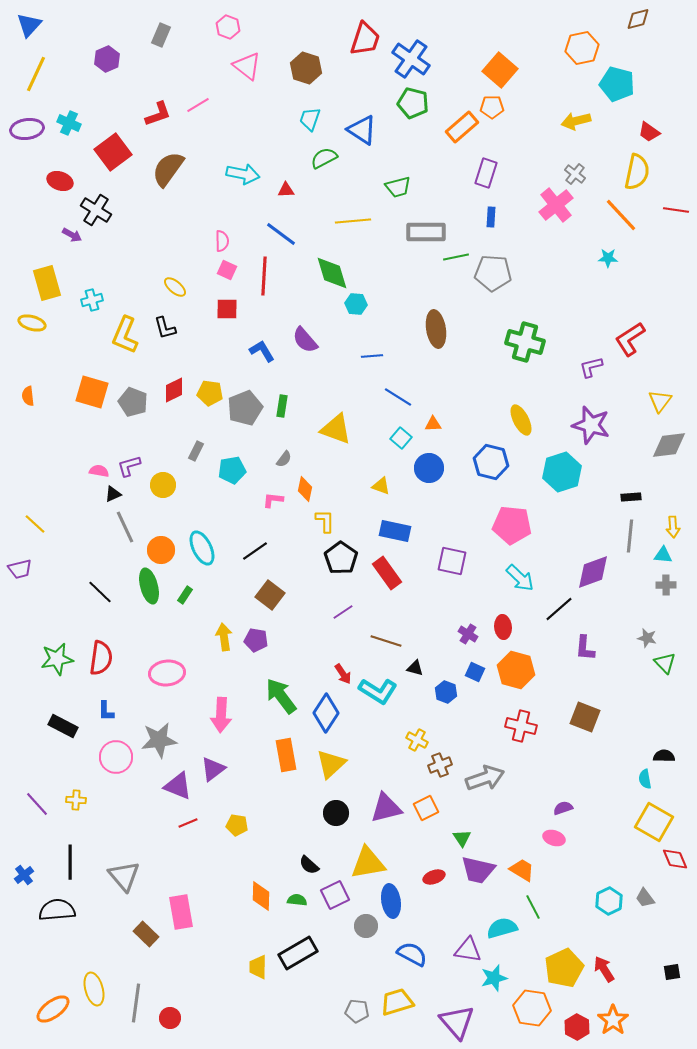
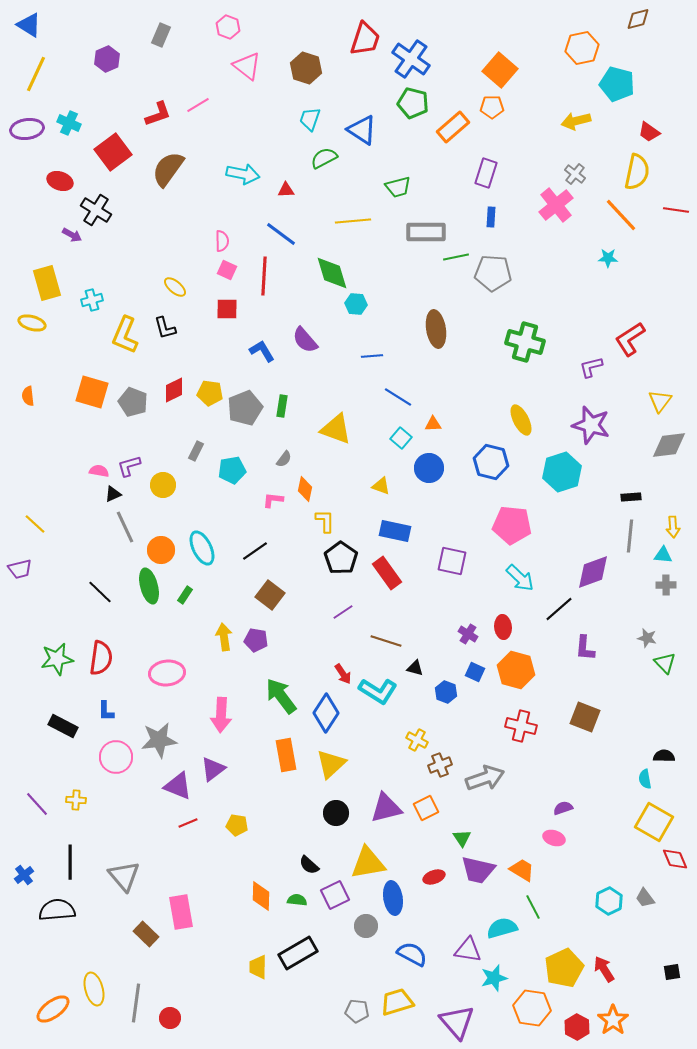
blue triangle at (29, 25): rotated 40 degrees counterclockwise
orange rectangle at (462, 127): moved 9 px left
blue ellipse at (391, 901): moved 2 px right, 3 px up
